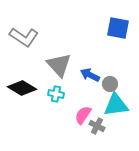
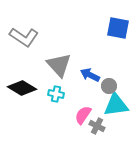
gray circle: moved 1 px left, 2 px down
